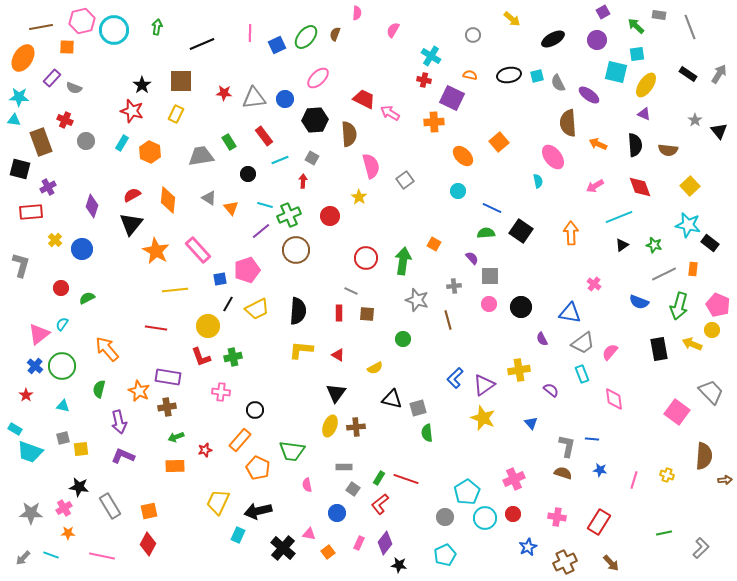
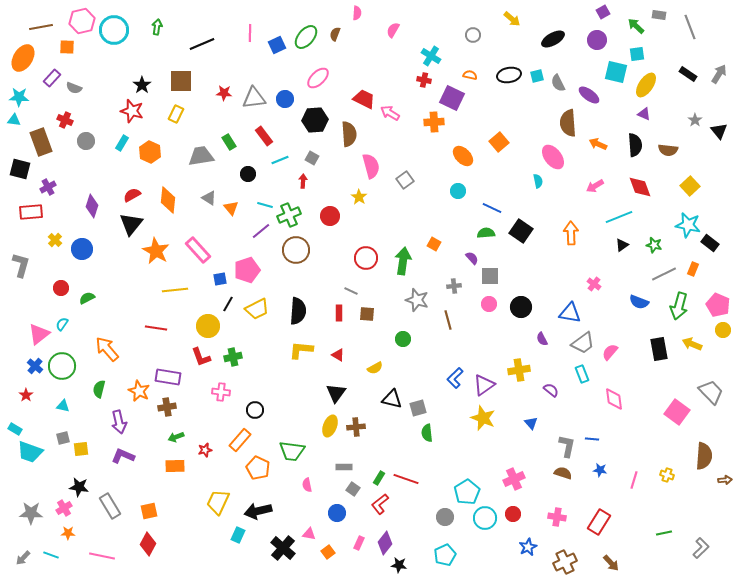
orange rectangle at (693, 269): rotated 16 degrees clockwise
yellow circle at (712, 330): moved 11 px right
